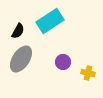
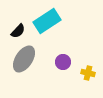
cyan rectangle: moved 3 px left
black semicircle: rotated 14 degrees clockwise
gray ellipse: moved 3 px right
